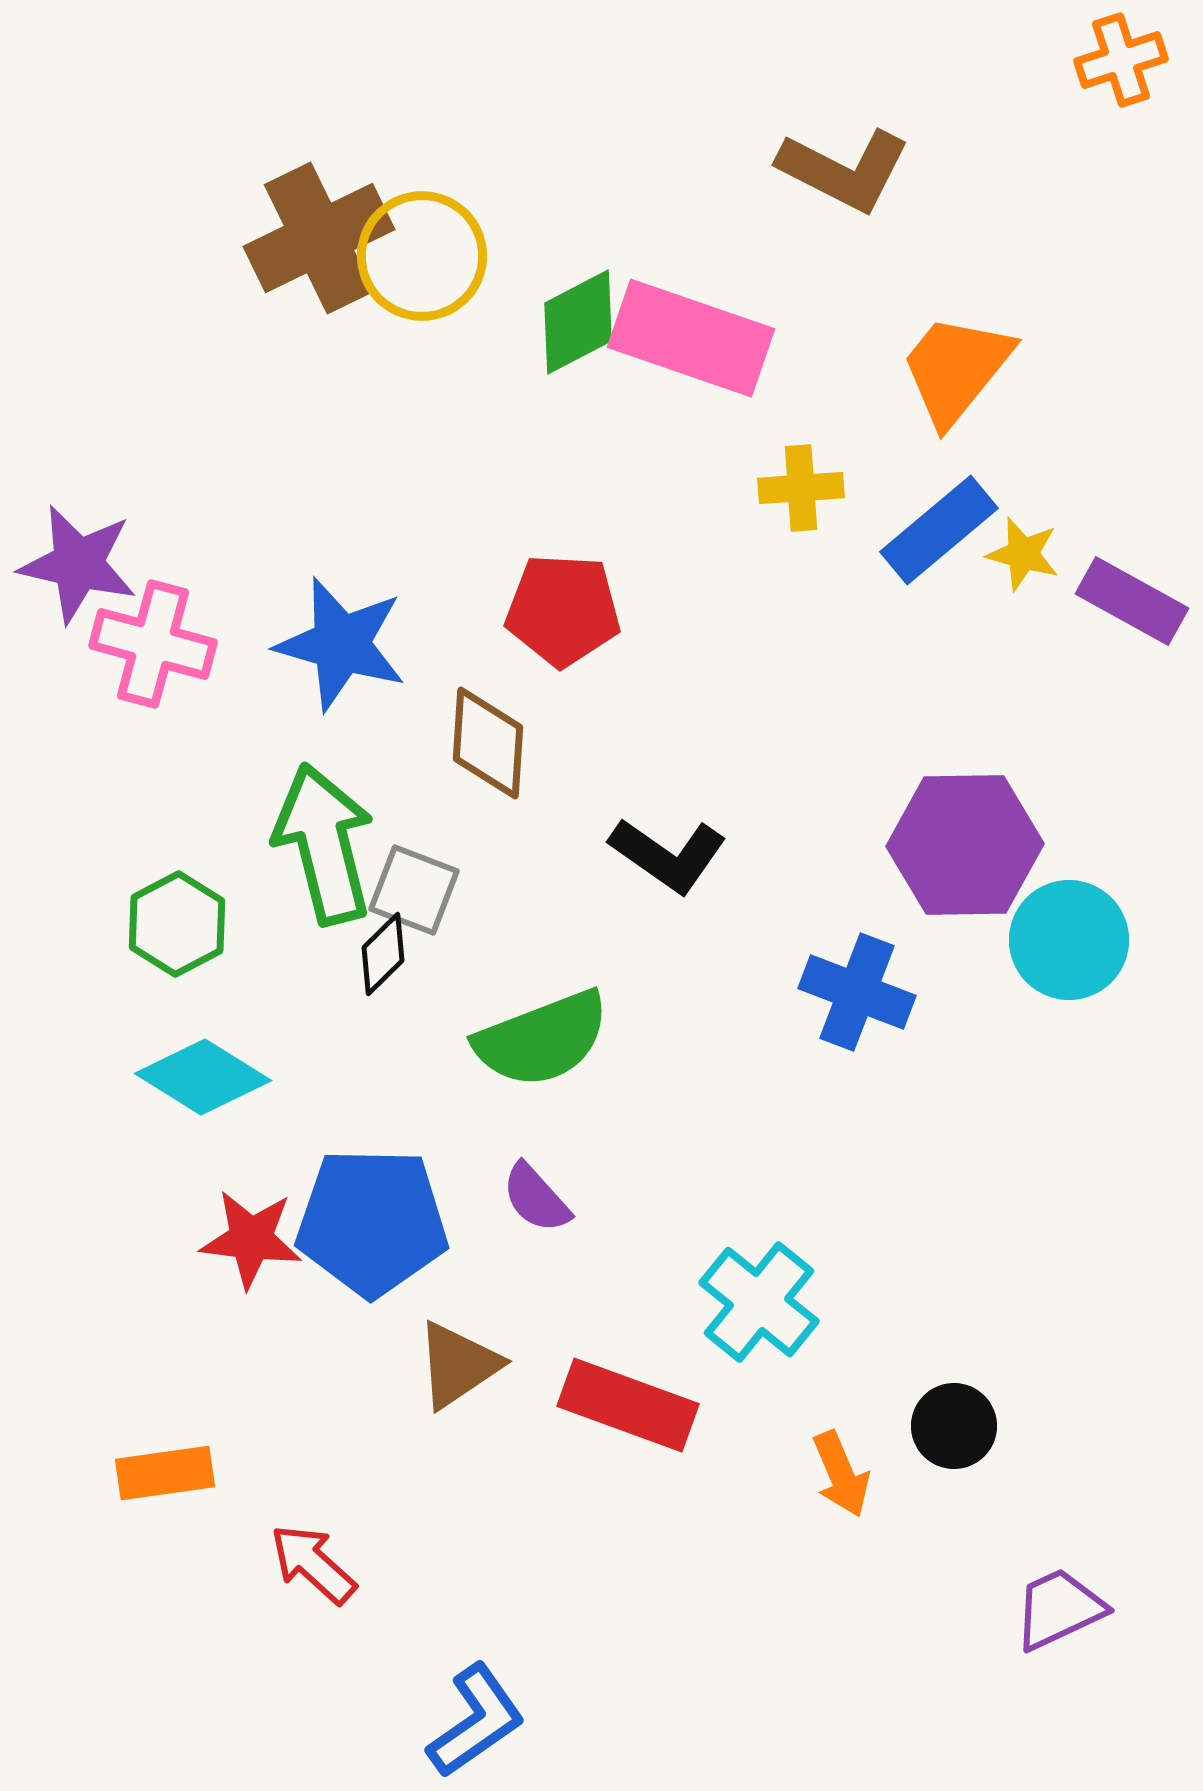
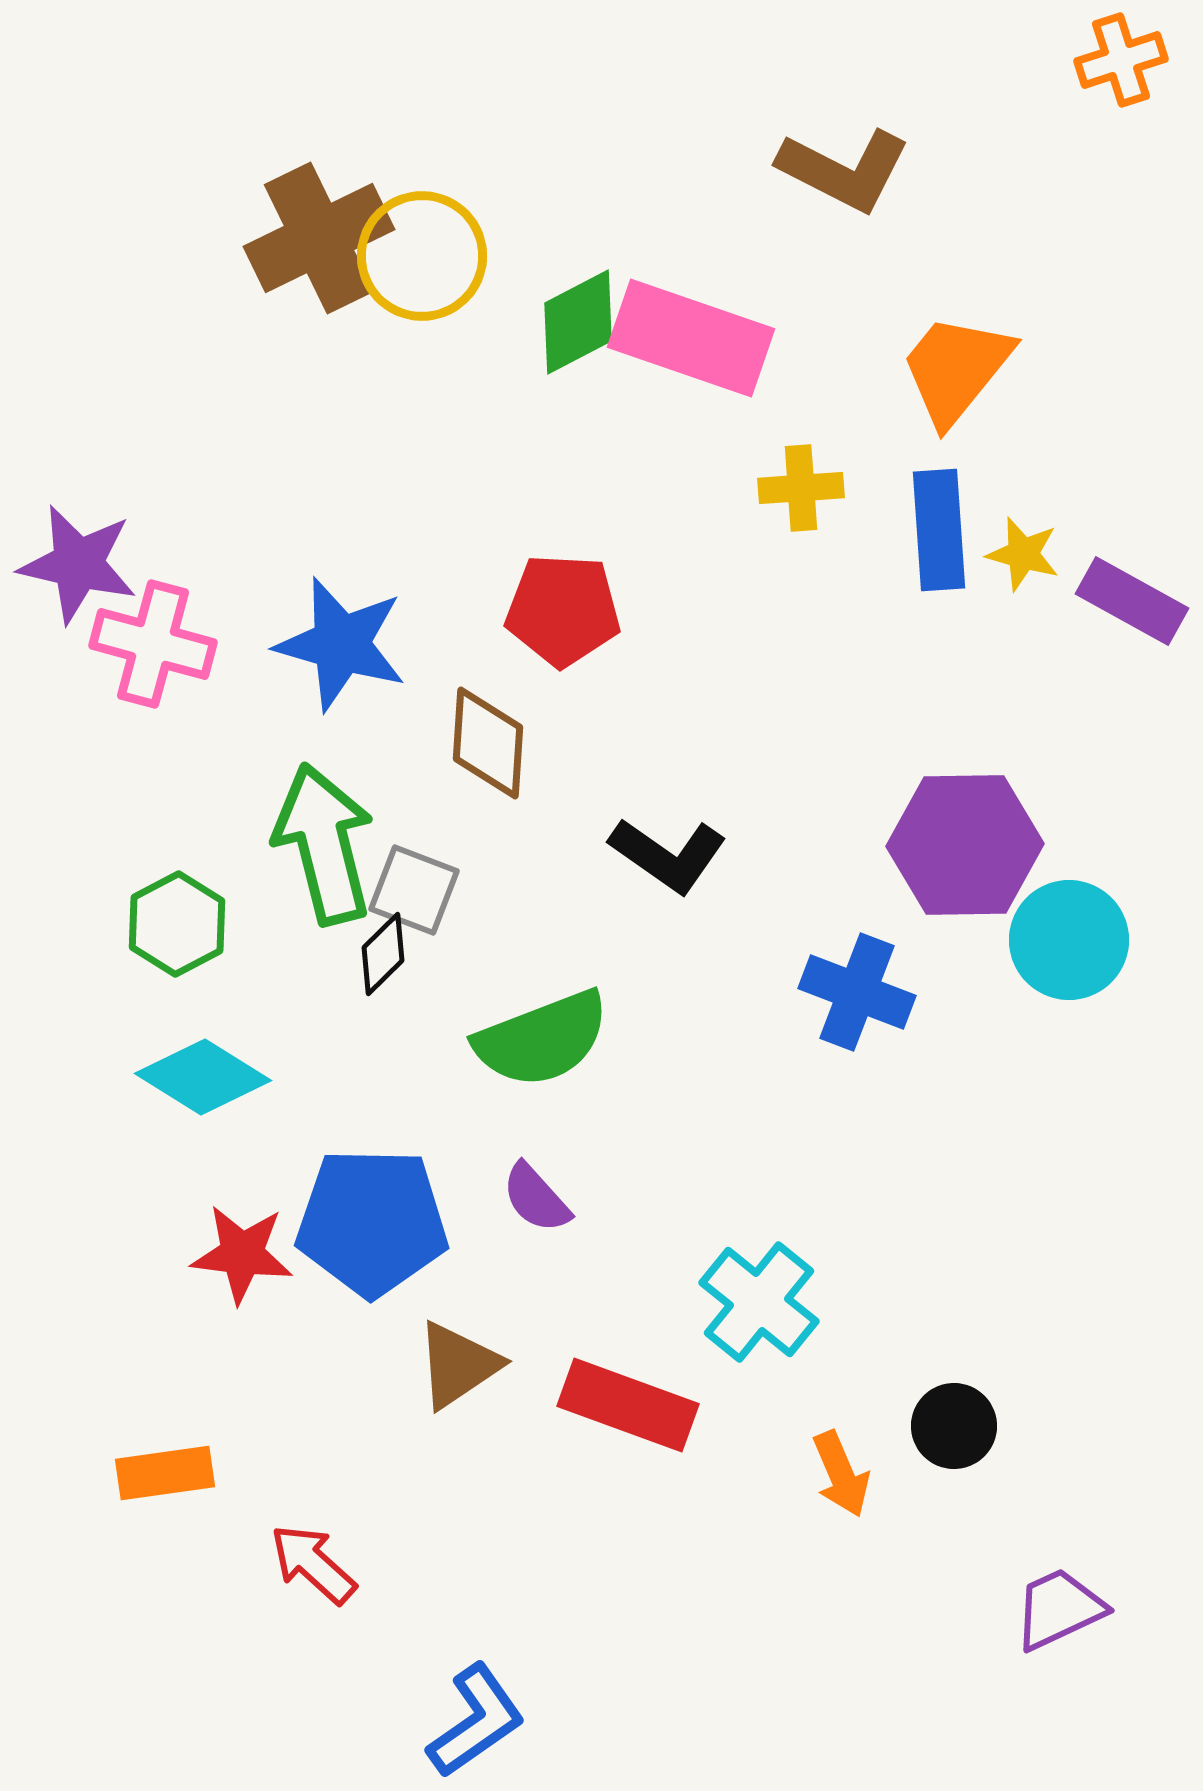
blue rectangle: rotated 54 degrees counterclockwise
red star: moved 9 px left, 15 px down
